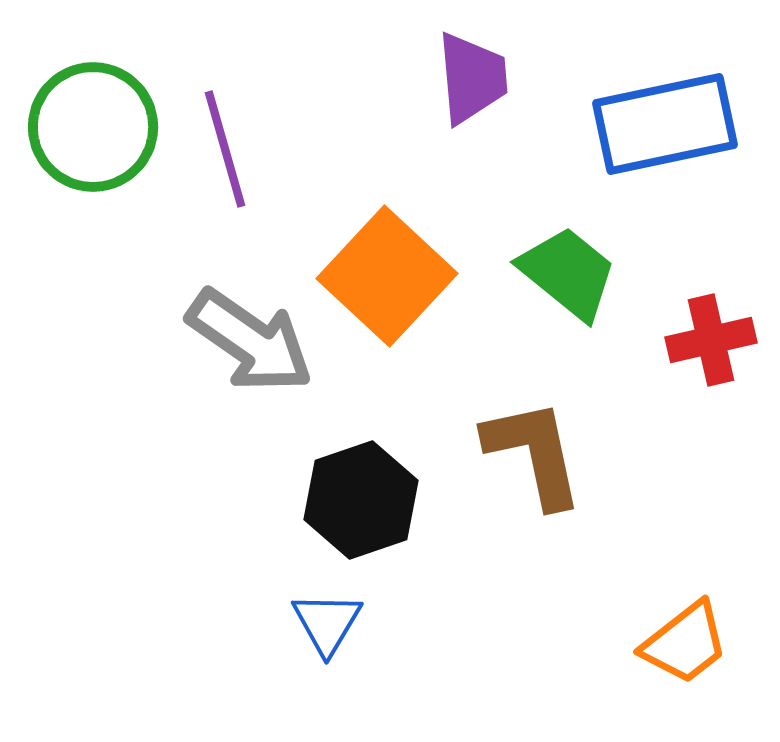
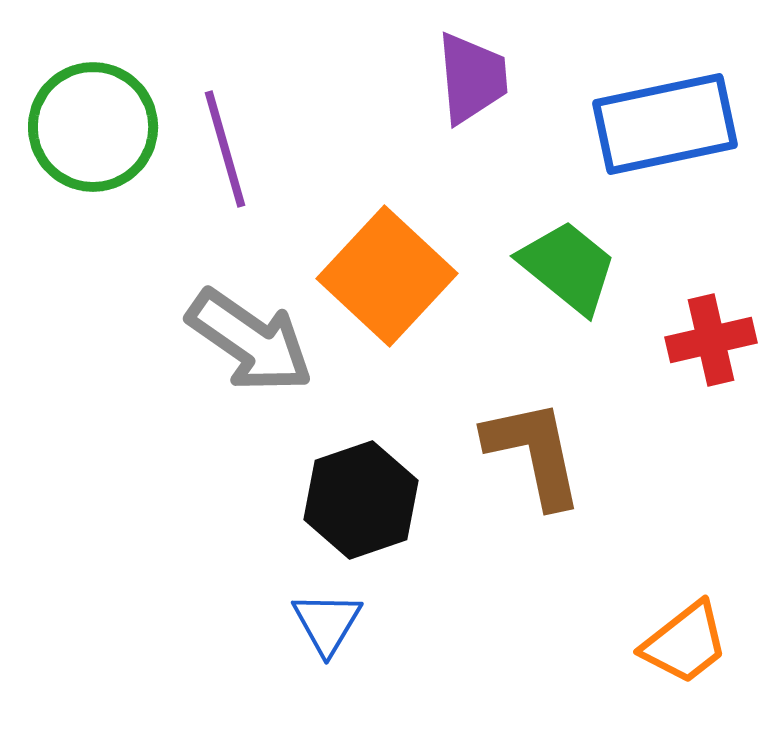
green trapezoid: moved 6 px up
